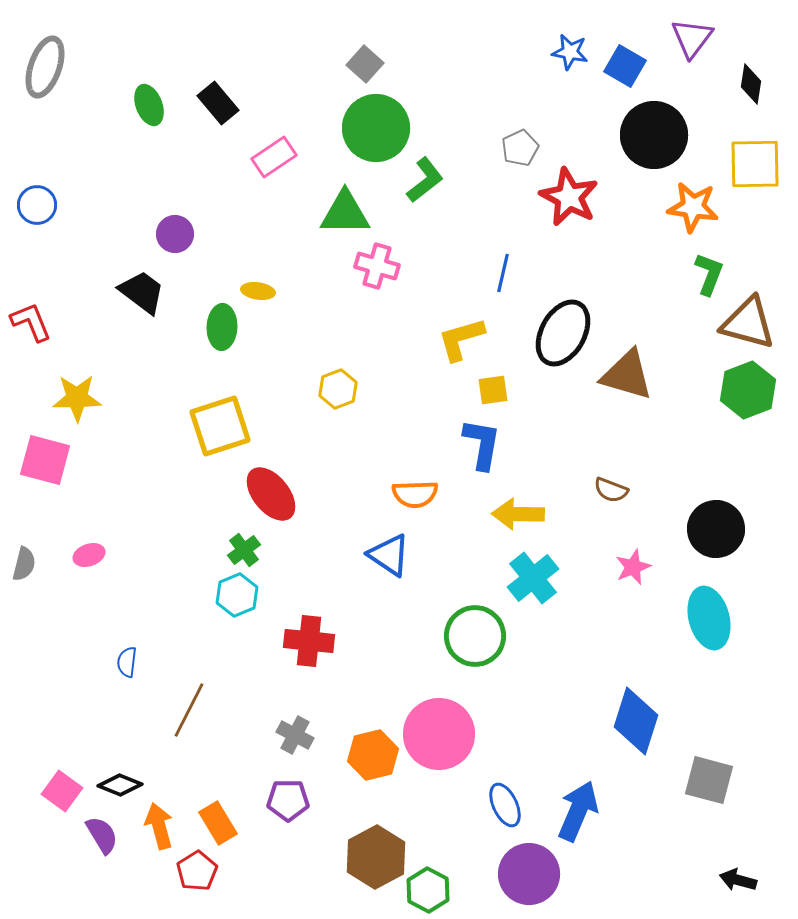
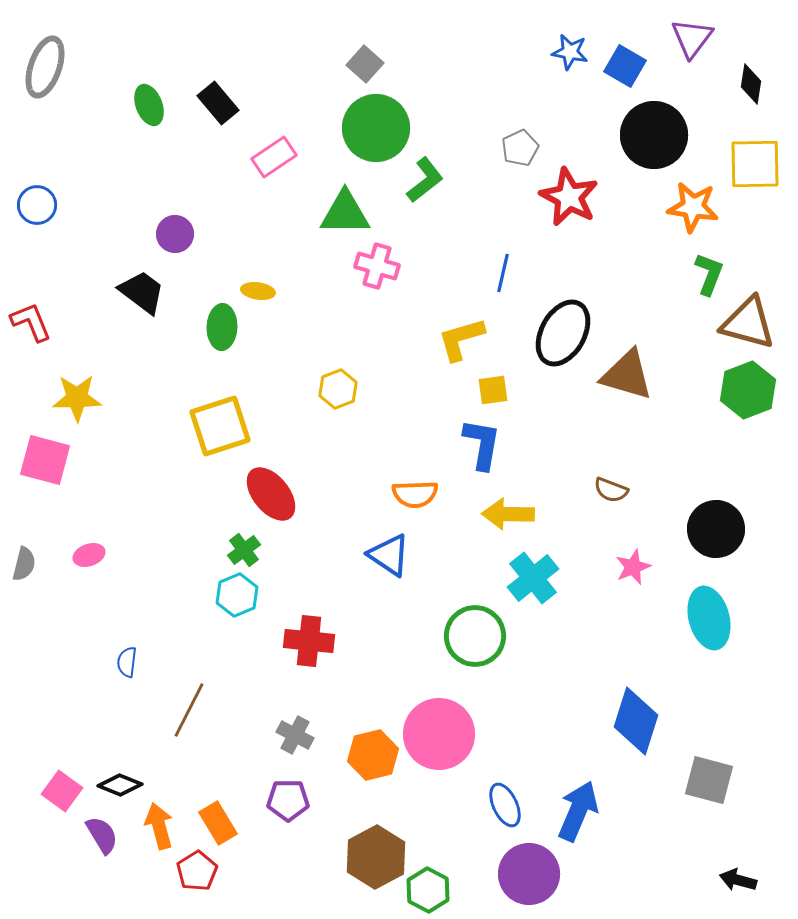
yellow arrow at (518, 514): moved 10 px left
